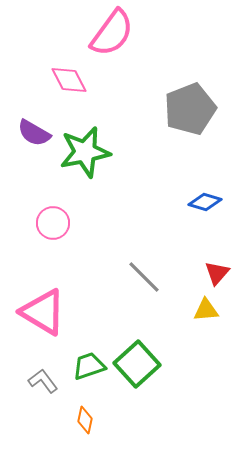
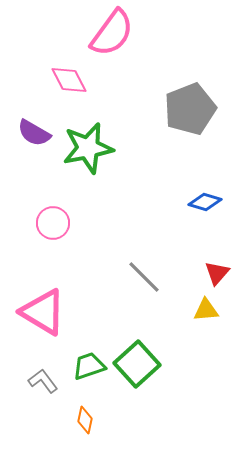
green star: moved 3 px right, 4 px up
